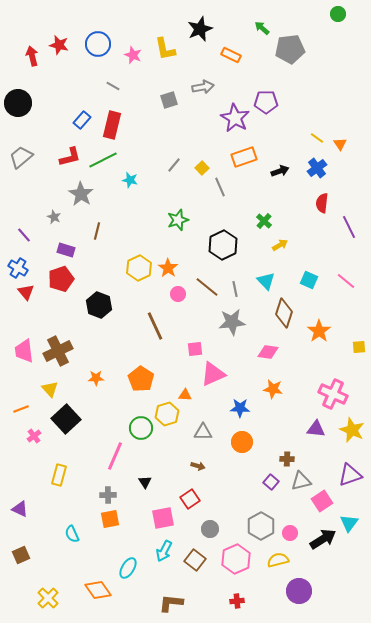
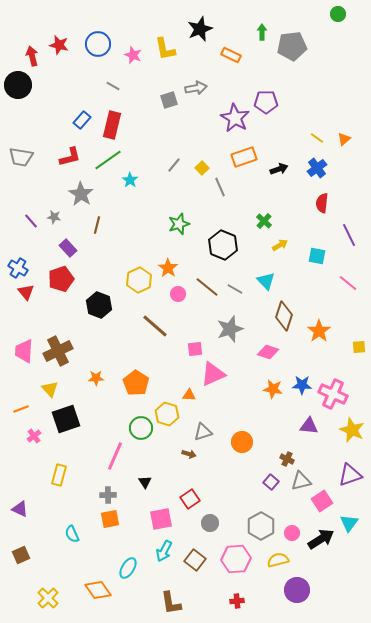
green arrow at (262, 28): moved 4 px down; rotated 49 degrees clockwise
gray pentagon at (290, 49): moved 2 px right, 3 px up
gray arrow at (203, 87): moved 7 px left, 1 px down
black circle at (18, 103): moved 18 px up
orange triangle at (340, 144): moved 4 px right, 5 px up; rotated 24 degrees clockwise
gray trapezoid at (21, 157): rotated 130 degrees counterclockwise
green line at (103, 160): moved 5 px right; rotated 8 degrees counterclockwise
black arrow at (280, 171): moved 1 px left, 2 px up
cyan star at (130, 180): rotated 21 degrees clockwise
gray star at (54, 217): rotated 16 degrees counterclockwise
green star at (178, 220): moved 1 px right, 4 px down
purple line at (349, 227): moved 8 px down
brown line at (97, 231): moved 6 px up
purple line at (24, 235): moved 7 px right, 14 px up
black hexagon at (223, 245): rotated 12 degrees counterclockwise
purple rectangle at (66, 250): moved 2 px right, 2 px up; rotated 30 degrees clockwise
yellow hexagon at (139, 268): moved 12 px down
cyan square at (309, 280): moved 8 px right, 24 px up; rotated 12 degrees counterclockwise
pink line at (346, 281): moved 2 px right, 2 px down
gray line at (235, 289): rotated 49 degrees counterclockwise
brown diamond at (284, 313): moved 3 px down
gray star at (232, 322): moved 2 px left, 7 px down; rotated 12 degrees counterclockwise
brown line at (155, 326): rotated 24 degrees counterclockwise
pink trapezoid at (24, 351): rotated 10 degrees clockwise
pink diamond at (268, 352): rotated 10 degrees clockwise
orange pentagon at (141, 379): moved 5 px left, 4 px down
orange triangle at (185, 395): moved 4 px right
blue star at (240, 408): moved 62 px right, 23 px up
yellow hexagon at (167, 414): rotated 25 degrees counterclockwise
black square at (66, 419): rotated 24 degrees clockwise
purple triangle at (316, 429): moved 7 px left, 3 px up
gray triangle at (203, 432): rotated 18 degrees counterclockwise
brown cross at (287, 459): rotated 24 degrees clockwise
brown arrow at (198, 466): moved 9 px left, 12 px up
pink square at (163, 518): moved 2 px left, 1 px down
gray circle at (210, 529): moved 6 px up
pink circle at (290, 533): moved 2 px right
black arrow at (323, 539): moved 2 px left
pink hexagon at (236, 559): rotated 20 degrees clockwise
purple circle at (299, 591): moved 2 px left, 1 px up
brown L-shape at (171, 603): rotated 105 degrees counterclockwise
